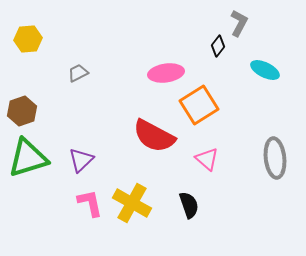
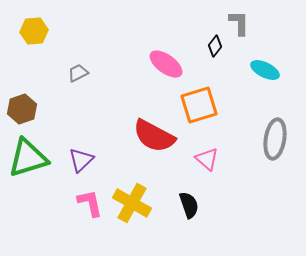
gray L-shape: rotated 28 degrees counterclockwise
yellow hexagon: moved 6 px right, 8 px up
black diamond: moved 3 px left
pink ellipse: moved 9 px up; rotated 44 degrees clockwise
orange square: rotated 15 degrees clockwise
brown hexagon: moved 2 px up
gray ellipse: moved 19 px up; rotated 15 degrees clockwise
